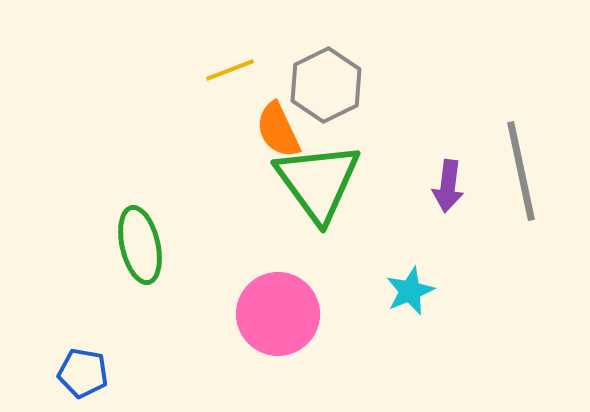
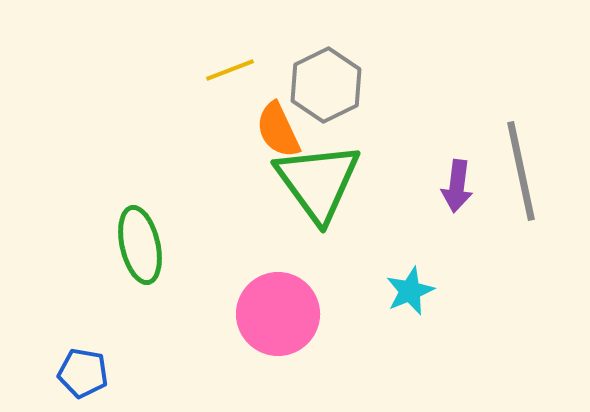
purple arrow: moved 9 px right
